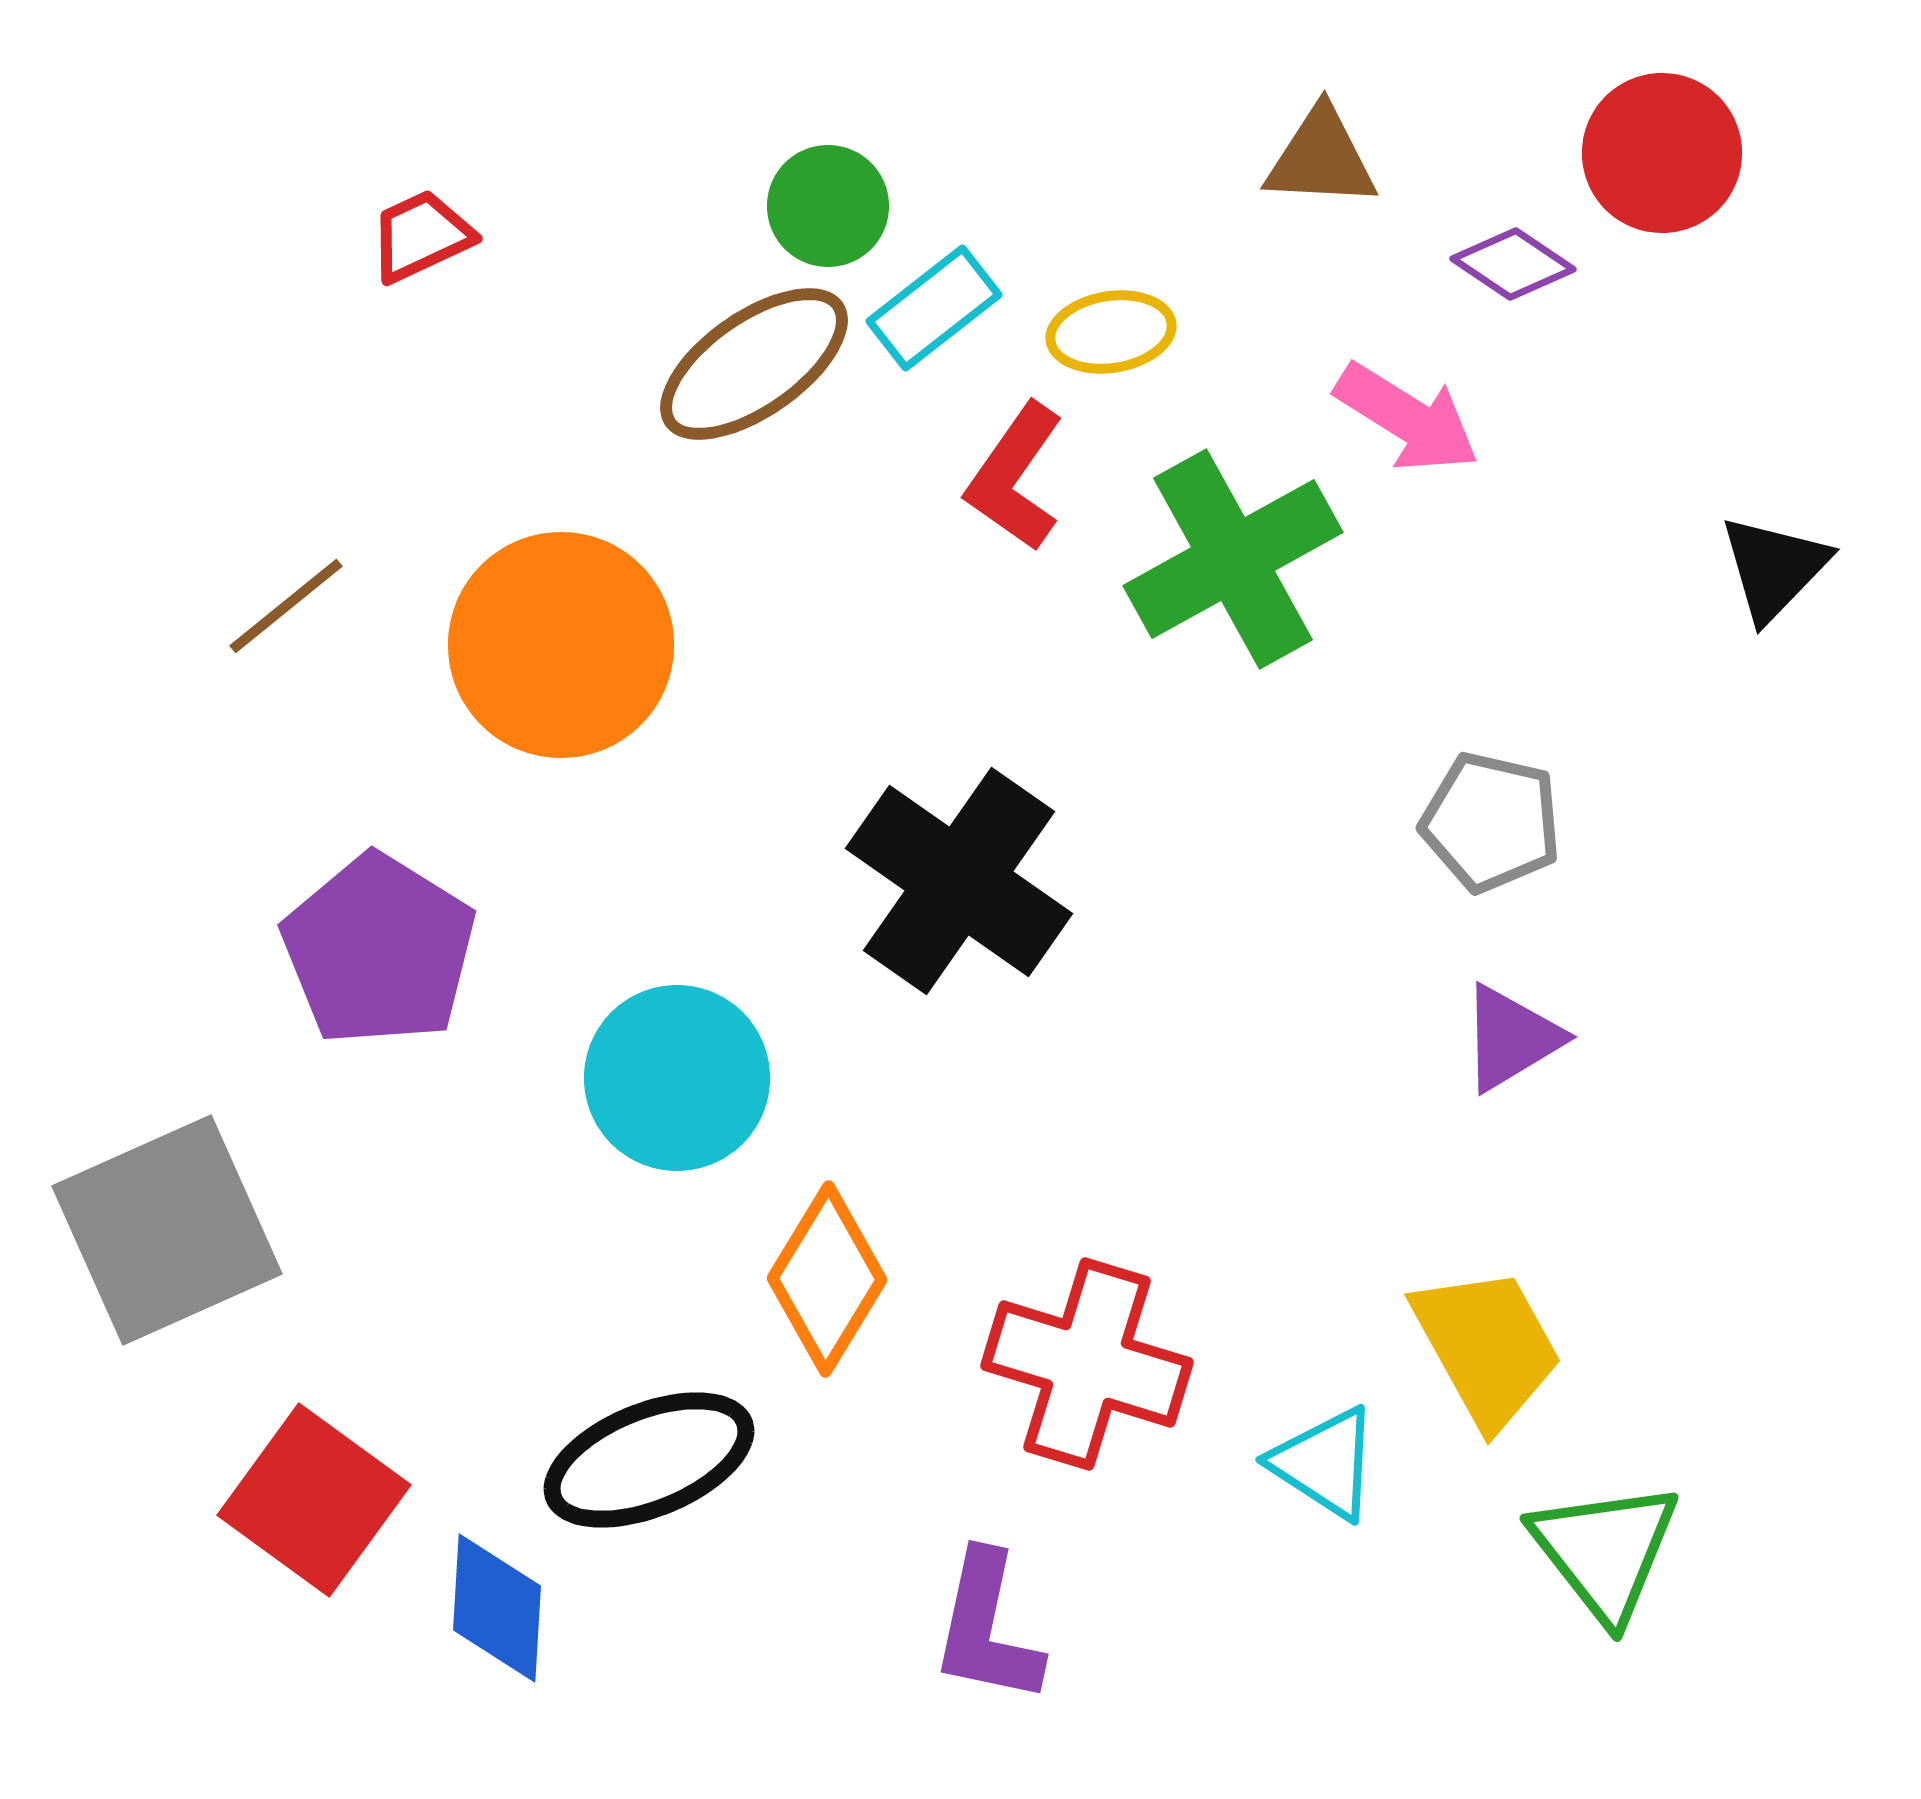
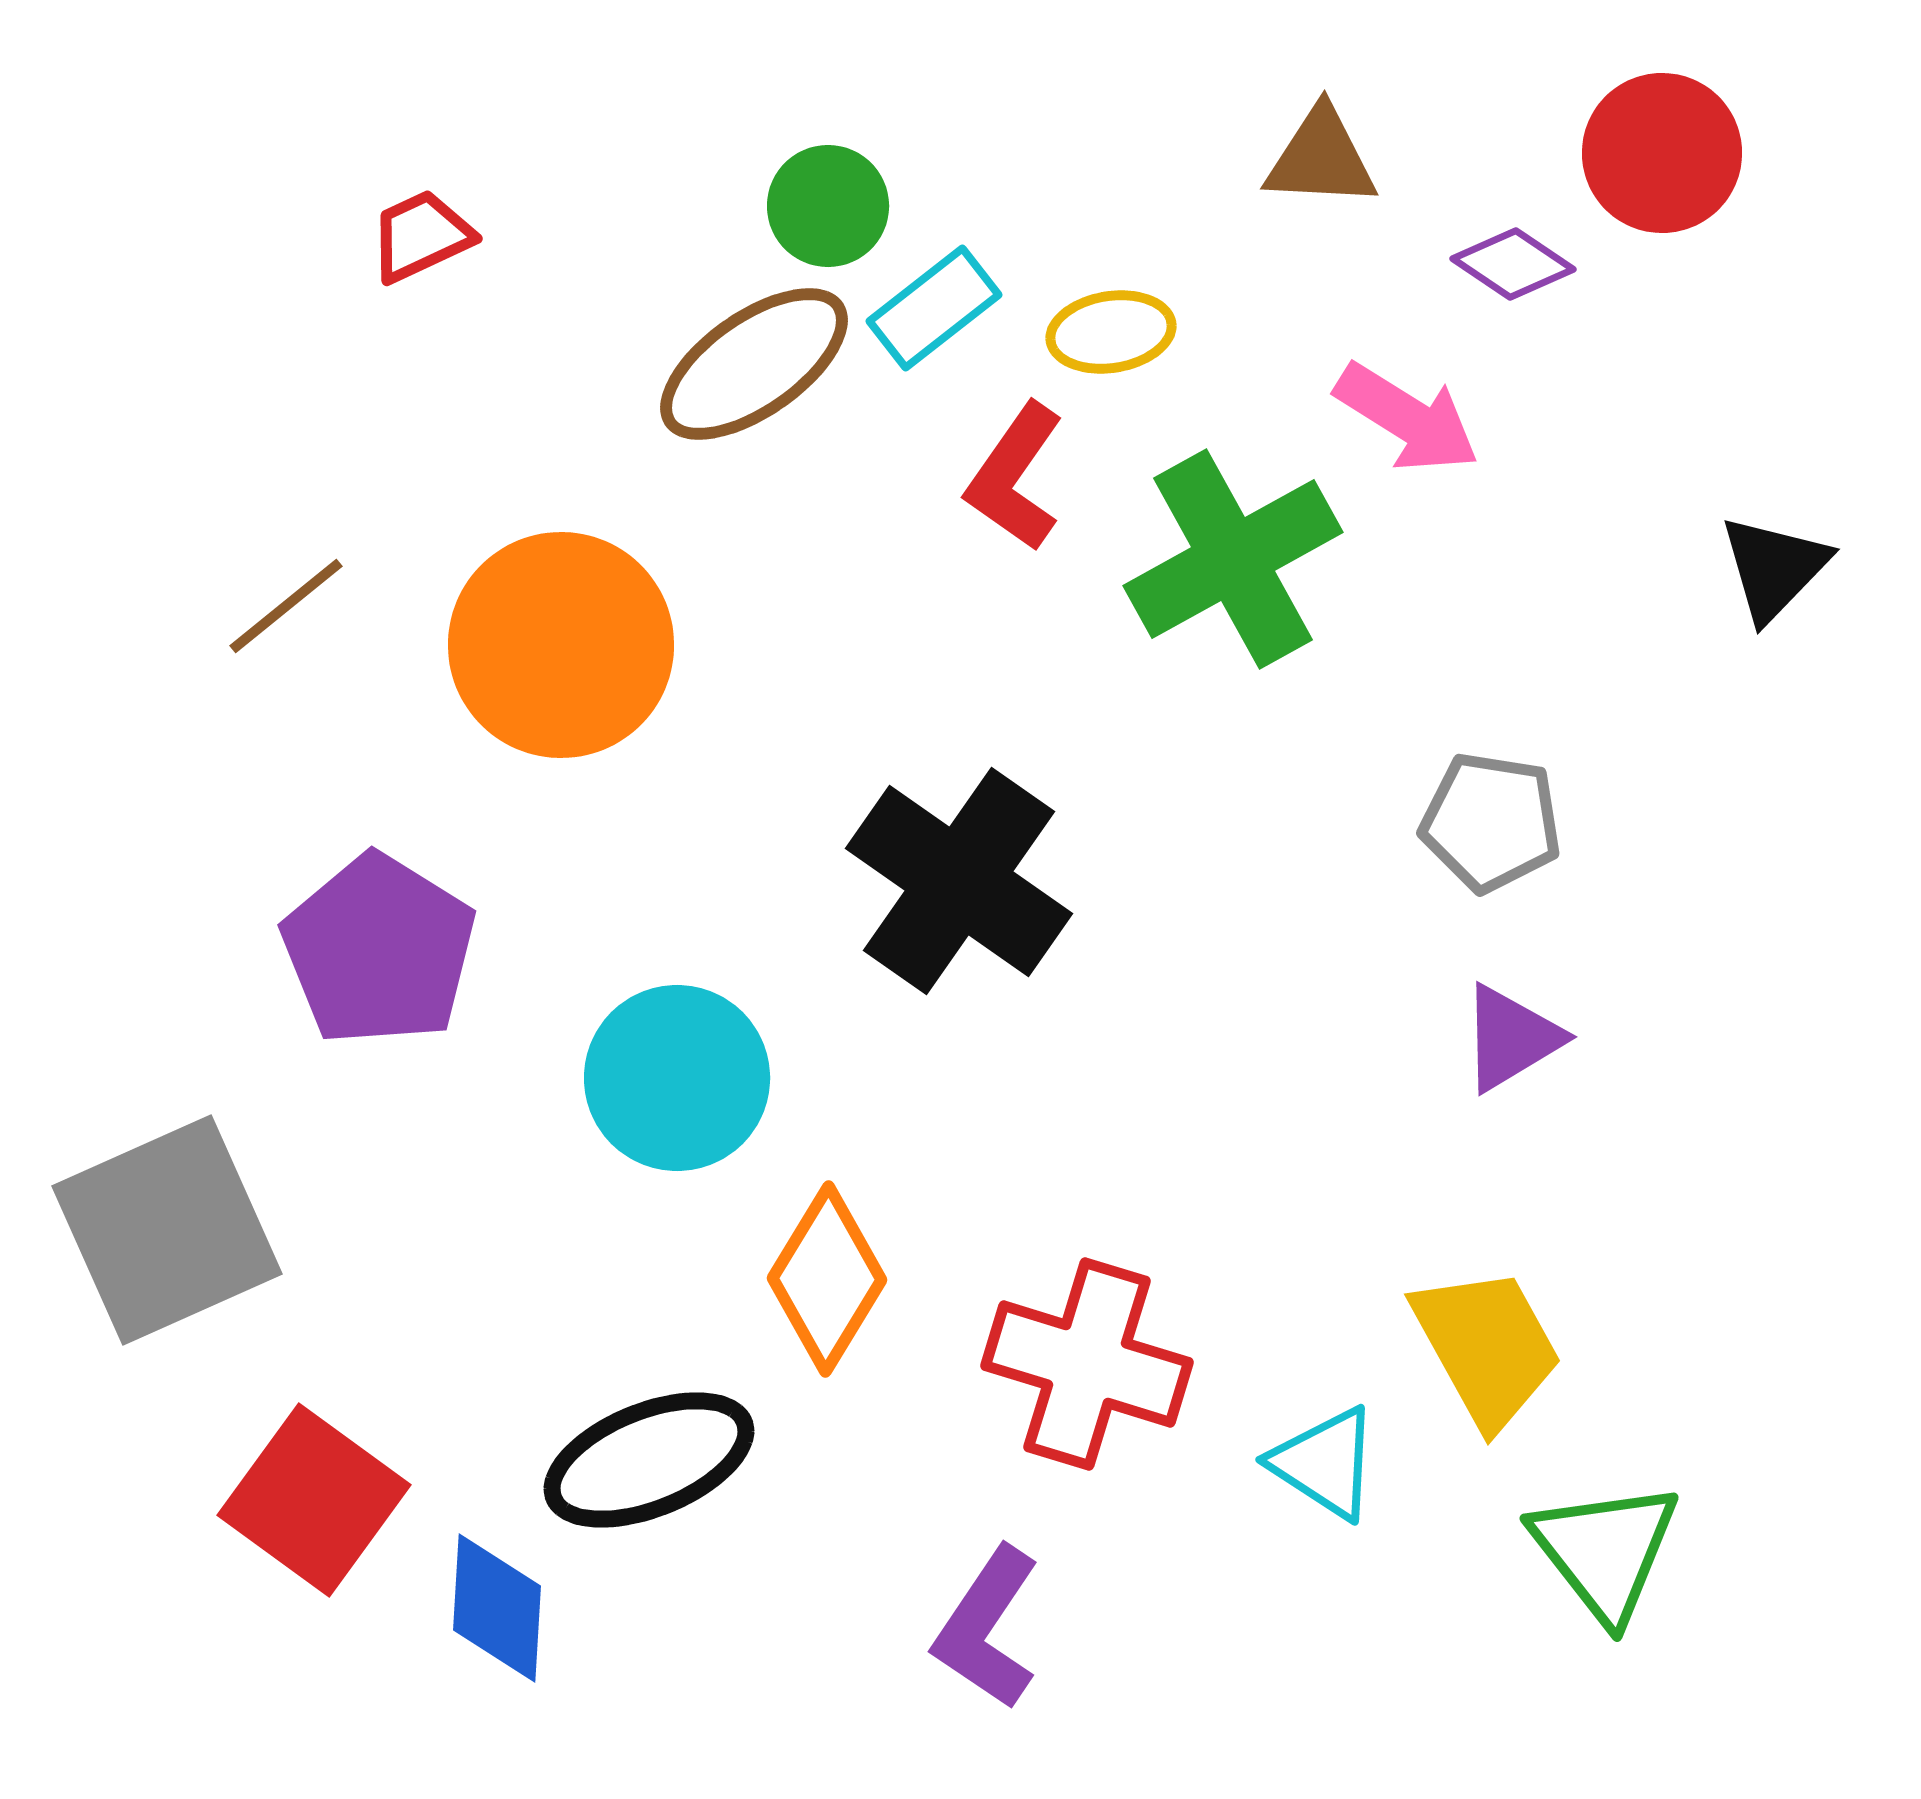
gray pentagon: rotated 4 degrees counterclockwise
purple L-shape: rotated 22 degrees clockwise
